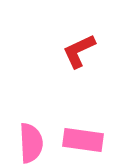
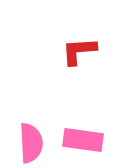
red L-shape: rotated 21 degrees clockwise
